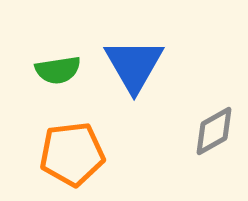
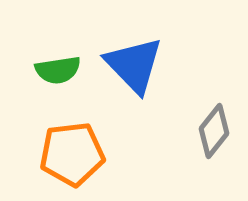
blue triangle: rotated 14 degrees counterclockwise
gray diamond: rotated 22 degrees counterclockwise
